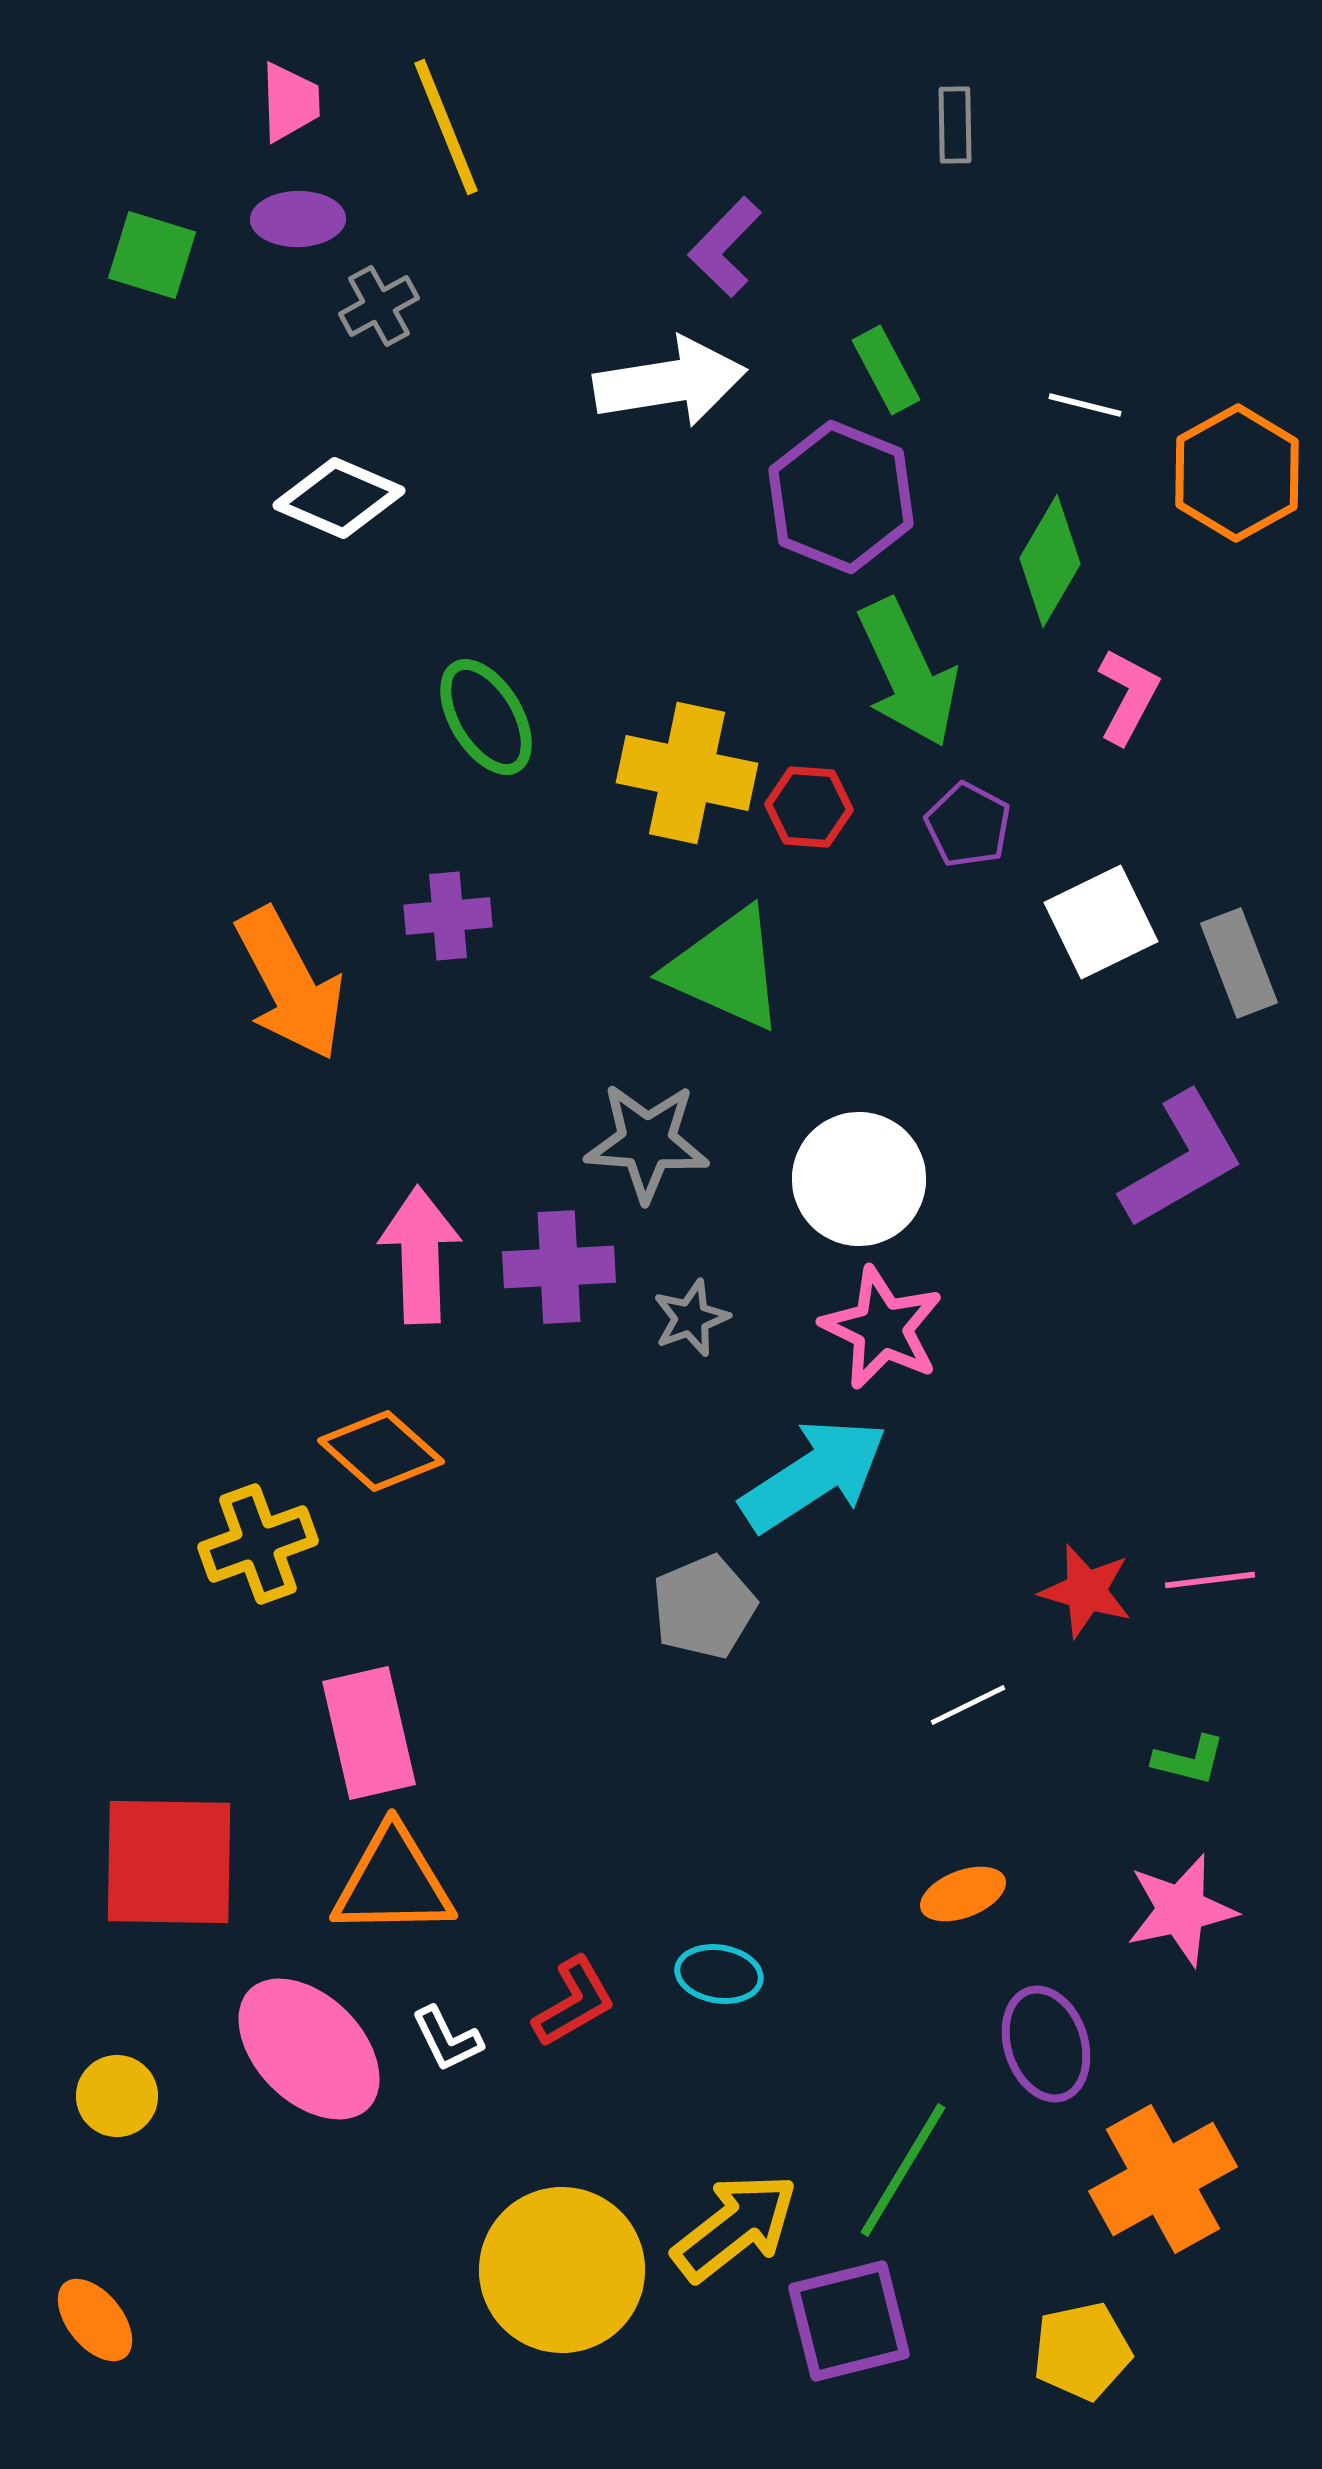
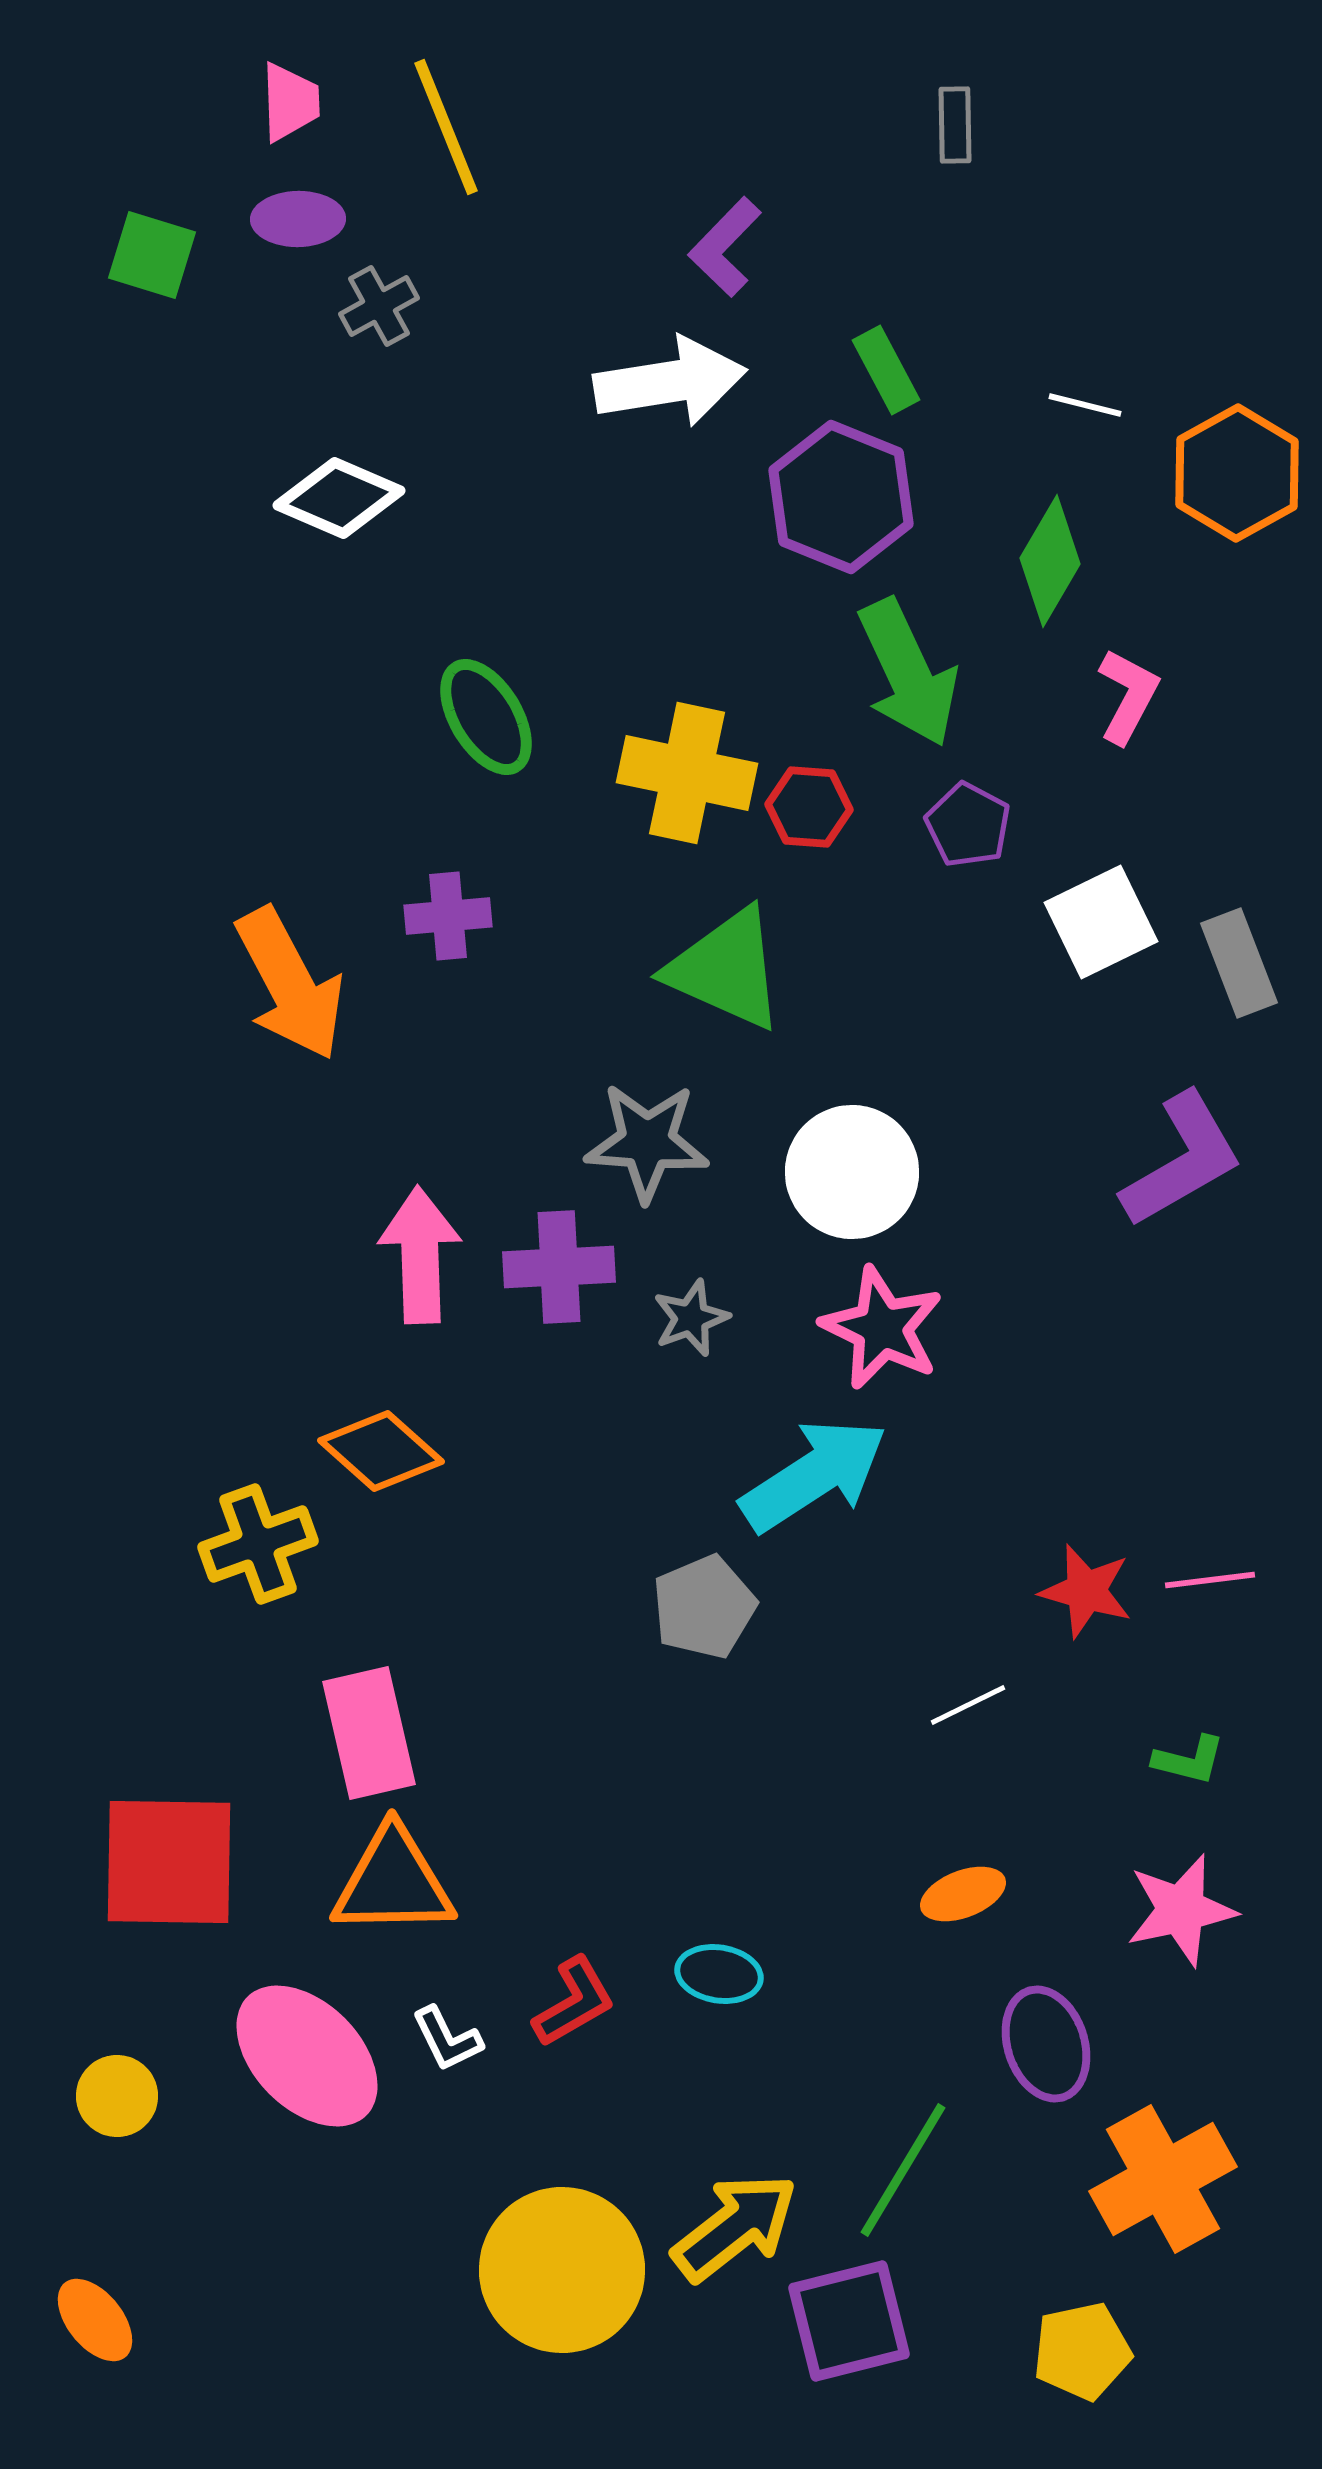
white circle at (859, 1179): moved 7 px left, 7 px up
pink ellipse at (309, 2049): moved 2 px left, 7 px down
